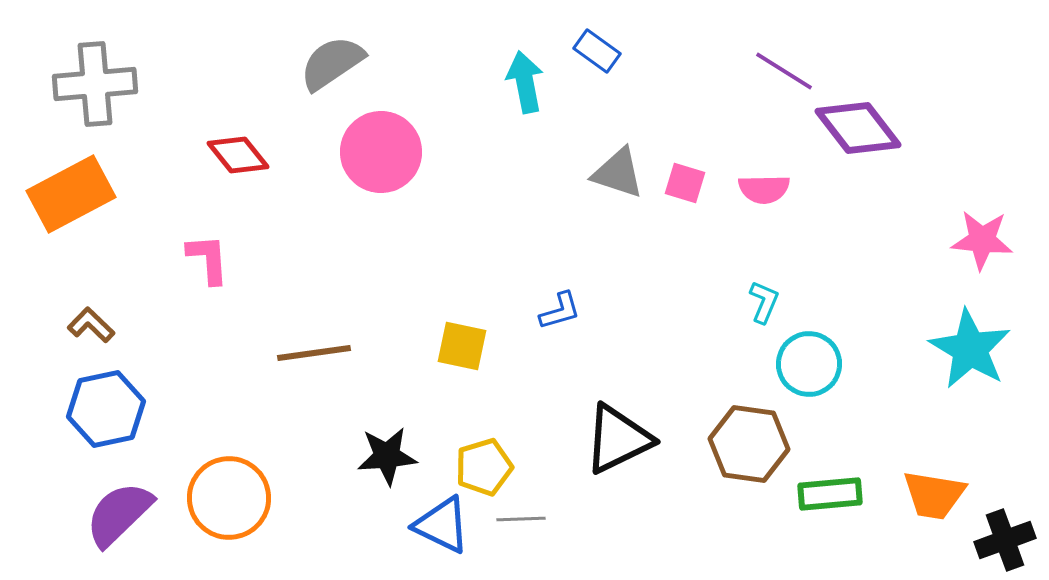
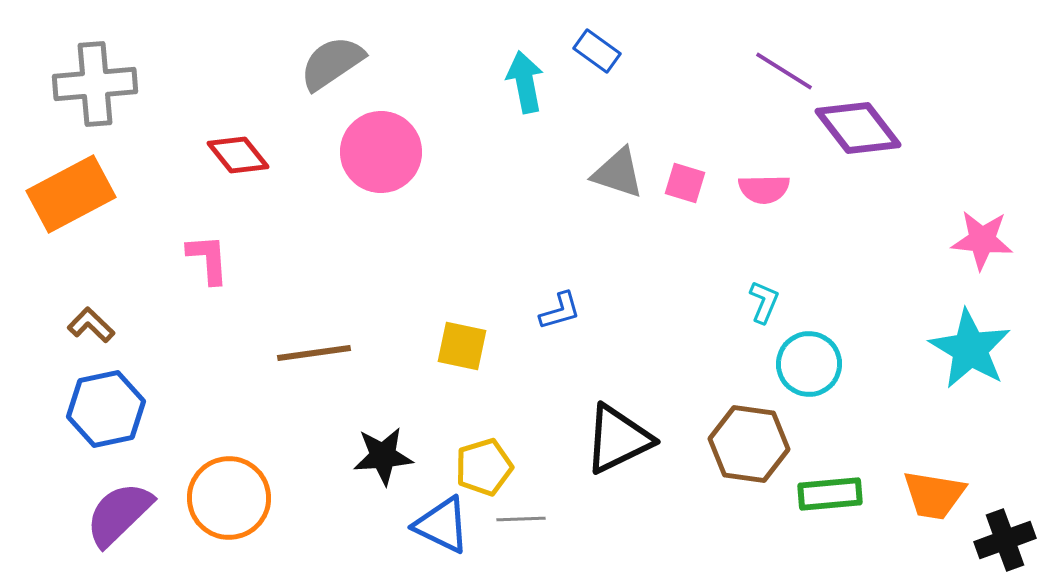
black star: moved 4 px left
